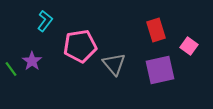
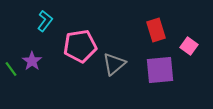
gray triangle: rotated 30 degrees clockwise
purple square: rotated 8 degrees clockwise
